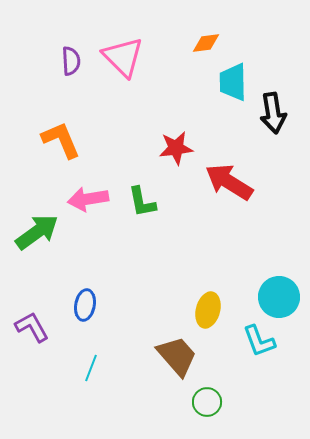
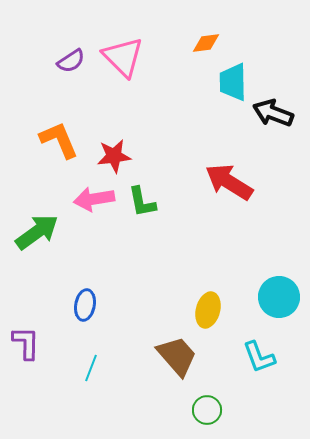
purple semicircle: rotated 60 degrees clockwise
black arrow: rotated 120 degrees clockwise
orange L-shape: moved 2 px left
red star: moved 62 px left, 8 px down
pink arrow: moved 6 px right
purple L-shape: moved 6 px left, 16 px down; rotated 30 degrees clockwise
cyan L-shape: moved 16 px down
green circle: moved 8 px down
